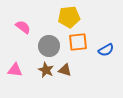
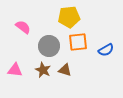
brown star: moved 3 px left
